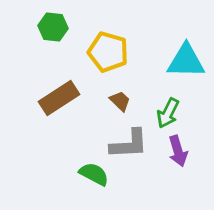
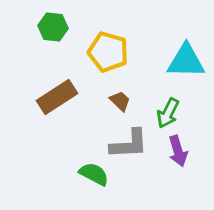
brown rectangle: moved 2 px left, 1 px up
